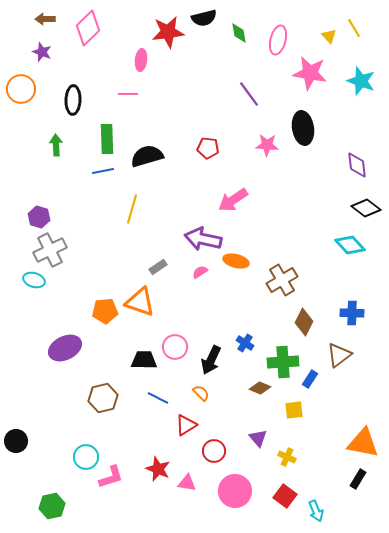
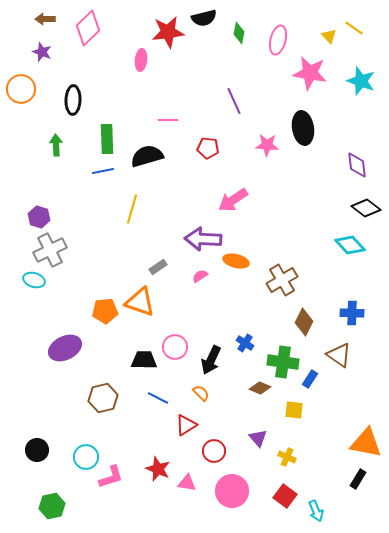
yellow line at (354, 28): rotated 24 degrees counterclockwise
green diamond at (239, 33): rotated 20 degrees clockwise
pink line at (128, 94): moved 40 px right, 26 px down
purple line at (249, 94): moved 15 px left, 7 px down; rotated 12 degrees clockwise
purple arrow at (203, 239): rotated 9 degrees counterclockwise
pink semicircle at (200, 272): moved 4 px down
brown triangle at (339, 355): rotated 48 degrees counterclockwise
green cross at (283, 362): rotated 12 degrees clockwise
yellow square at (294, 410): rotated 12 degrees clockwise
black circle at (16, 441): moved 21 px right, 9 px down
orange triangle at (363, 443): moved 3 px right
pink circle at (235, 491): moved 3 px left
